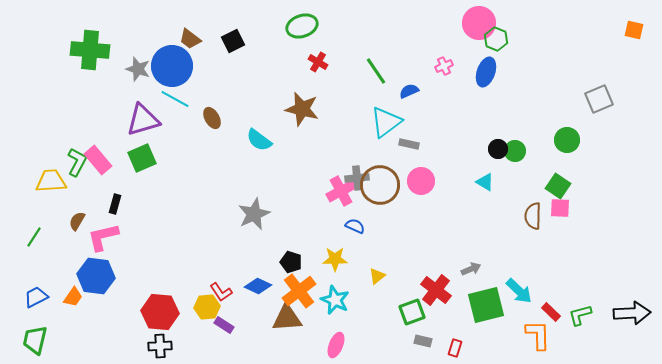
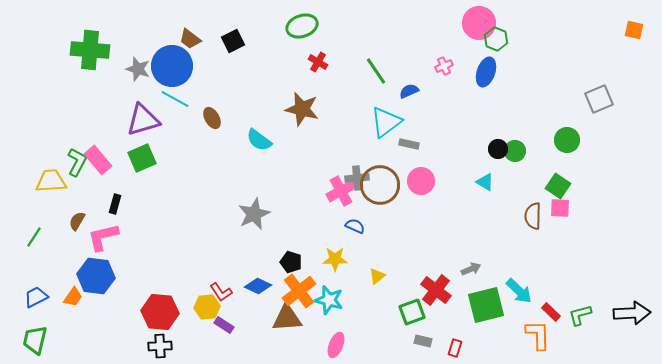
cyan star at (335, 300): moved 6 px left; rotated 8 degrees counterclockwise
